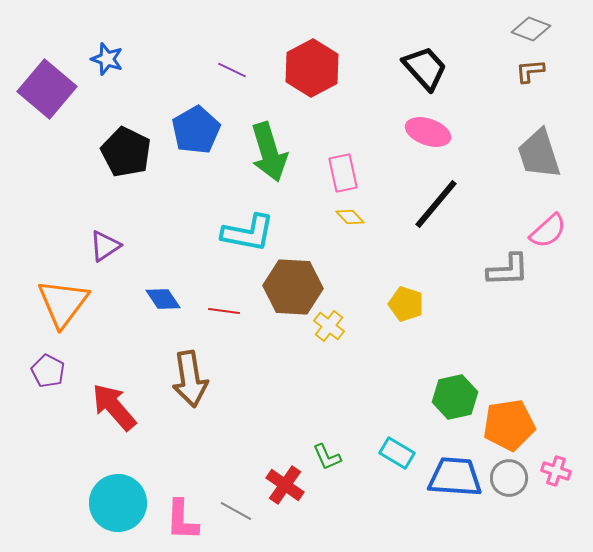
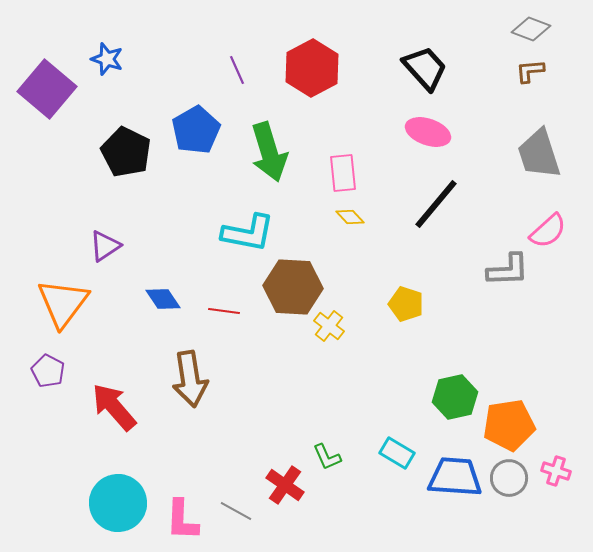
purple line: moved 5 px right; rotated 40 degrees clockwise
pink rectangle: rotated 6 degrees clockwise
